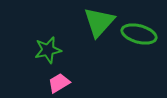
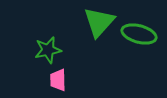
pink trapezoid: moved 1 px left, 3 px up; rotated 60 degrees counterclockwise
